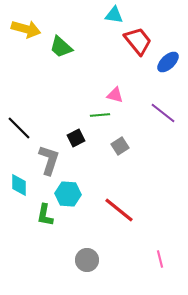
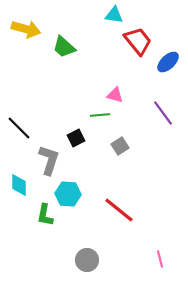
green trapezoid: moved 3 px right
purple line: rotated 16 degrees clockwise
